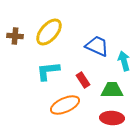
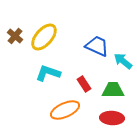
yellow ellipse: moved 5 px left, 5 px down
brown cross: rotated 35 degrees clockwise
cyan arrow: moved 1 px left; rotated 36 degrees counterclockwise
cyan L-shape: moved 2 px down; rotated 25 degrees clockwise
red rectangle: moved 1 px right, 4 px down
green trapezoid: moved 1 px right
orange ellipse: moved 5 px down
